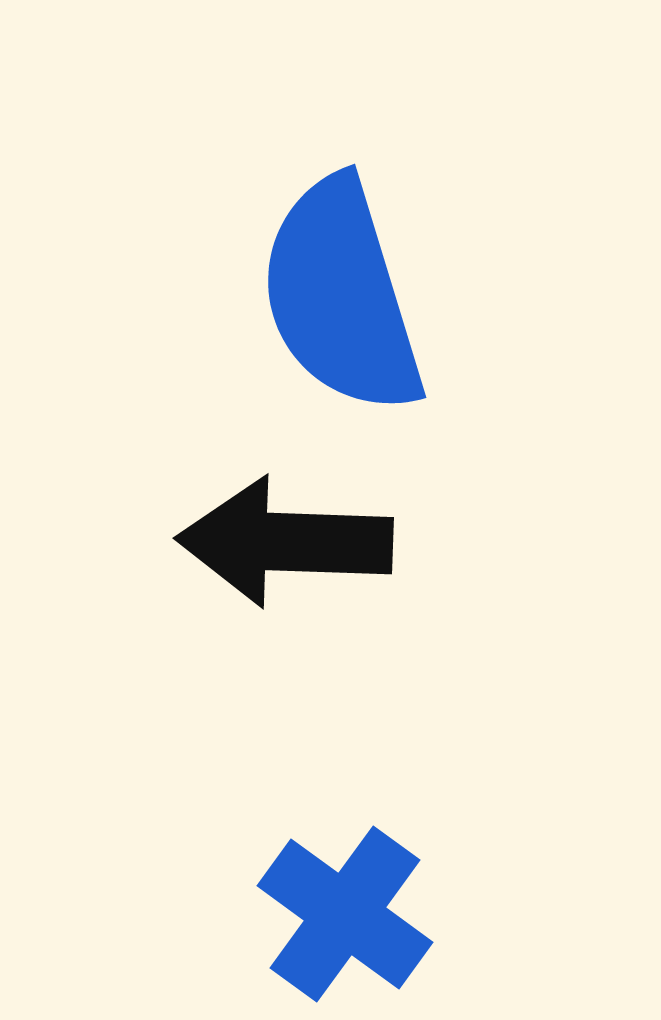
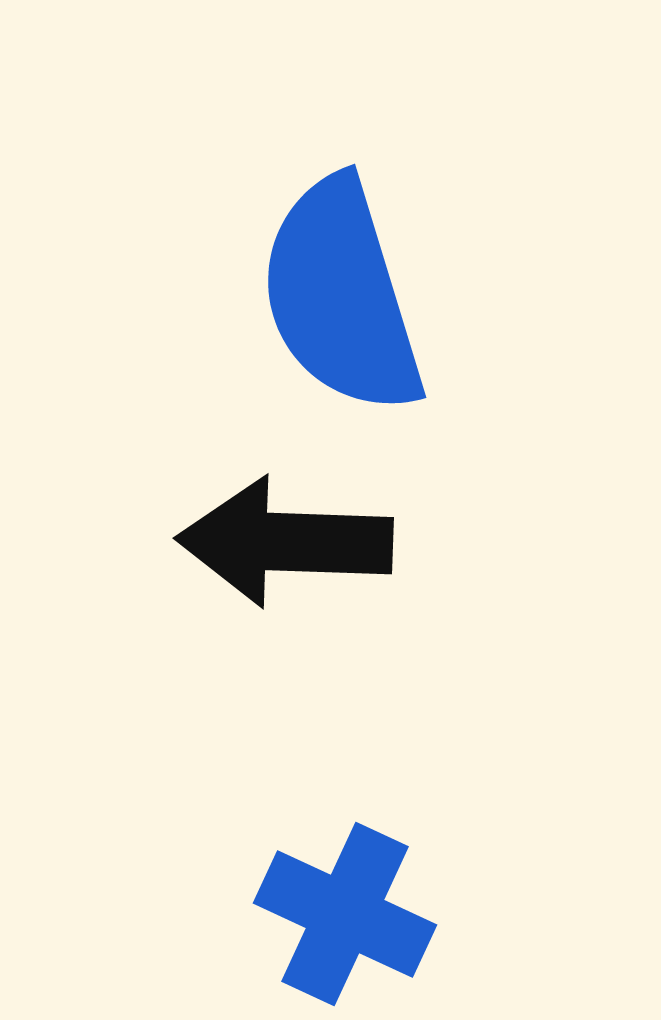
blue cross: rotated 11 degrees counterclockwise
